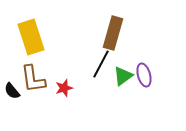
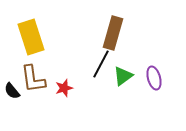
purple ellipse: moved 10 px right, 3 px down
